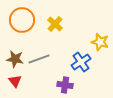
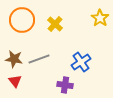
yellow star: moved 24 px up; rotated 18 degrees clockwise
brown star: moved 1 px left
